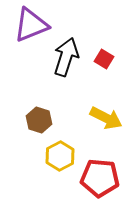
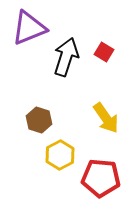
purple triangle: moved 2 px left, 3 px down
red square: moved 7 px up
yellow arrow: rotated 28 degrees clockwise
yellow hexagon: moved 1 px up
red pentagon: moved 1 px right
